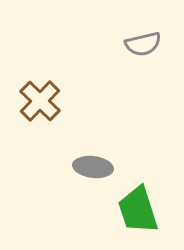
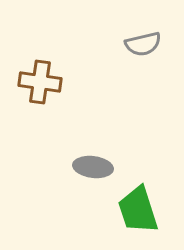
brown cross: moved 19 px up; rotated 36 degrees counterclockwise
